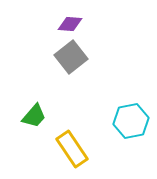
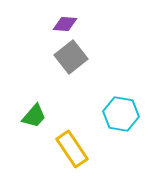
purple diamond: moved 5 px left
cyan hexagon: moved 10 px left, 7 px up; rotated 20 degrees clockwise
